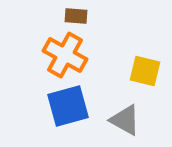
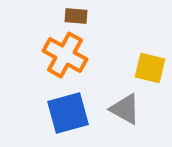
yellow square: moved 5 px right, 3 px up
blue square: moved 7 px down
gray triangle: moved 11 px up
